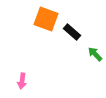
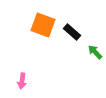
orange square: moved 3 px left, 6 px down
green arrow: moved 2 px up
